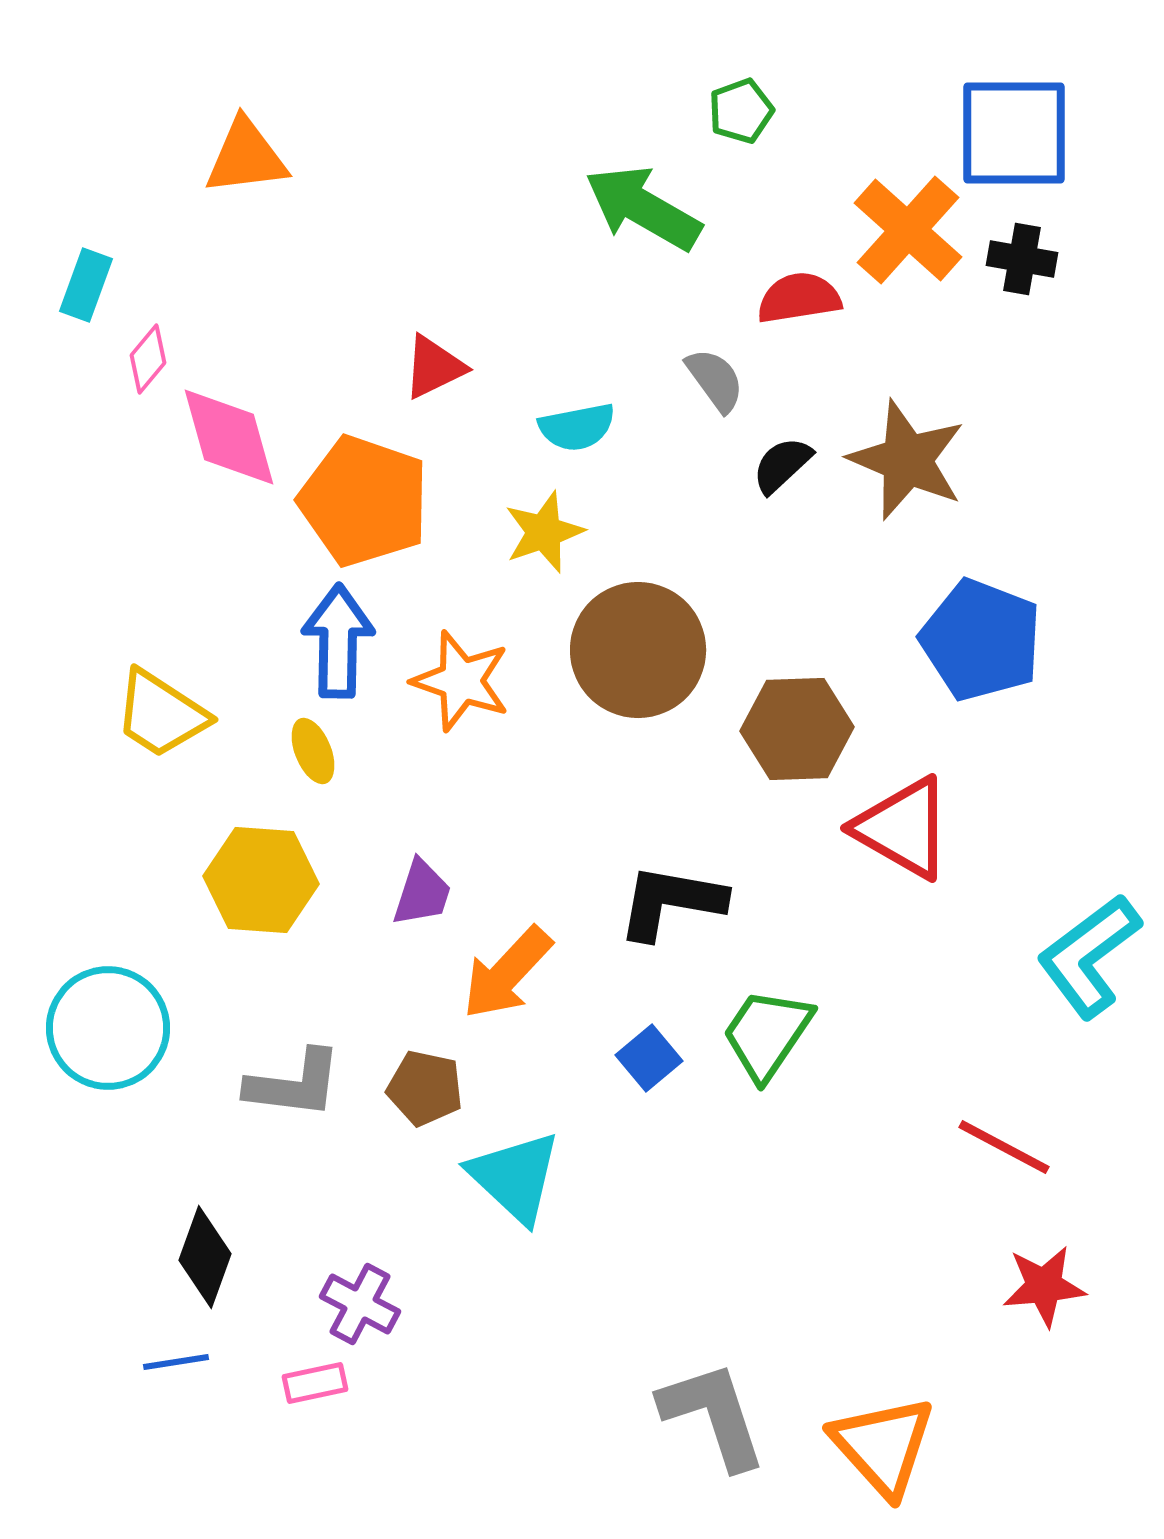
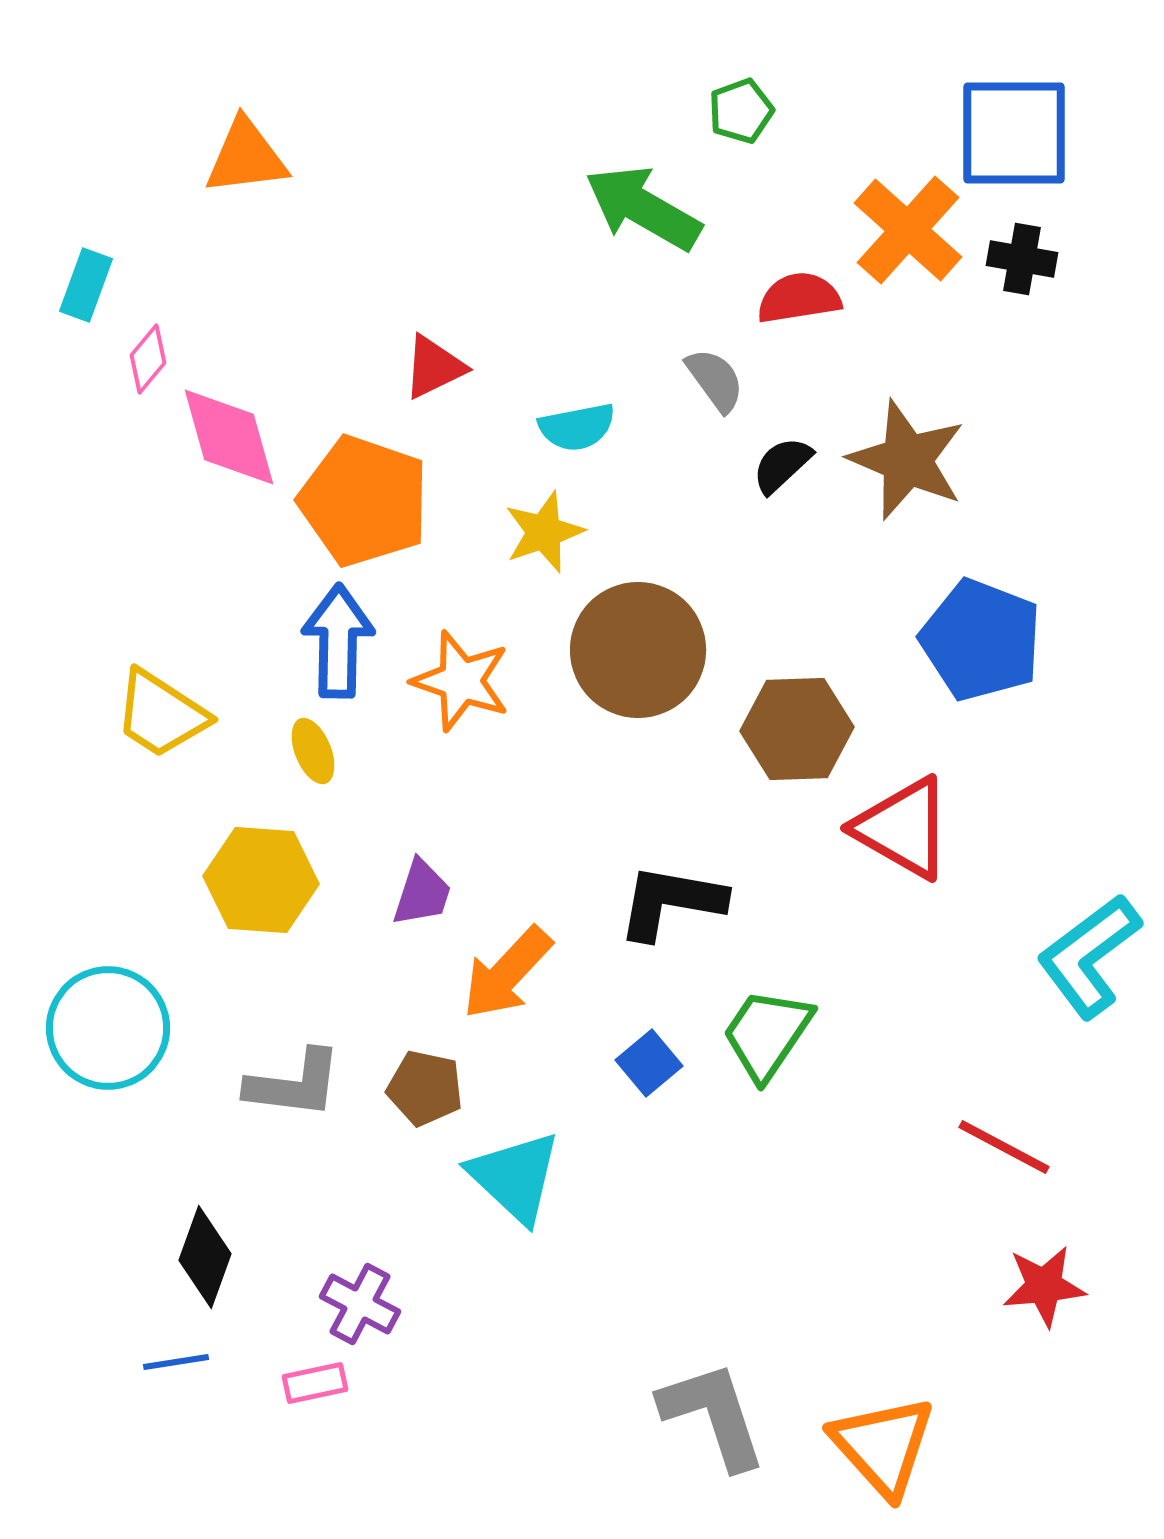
blue square at (649, 1058): moved 5 px down
